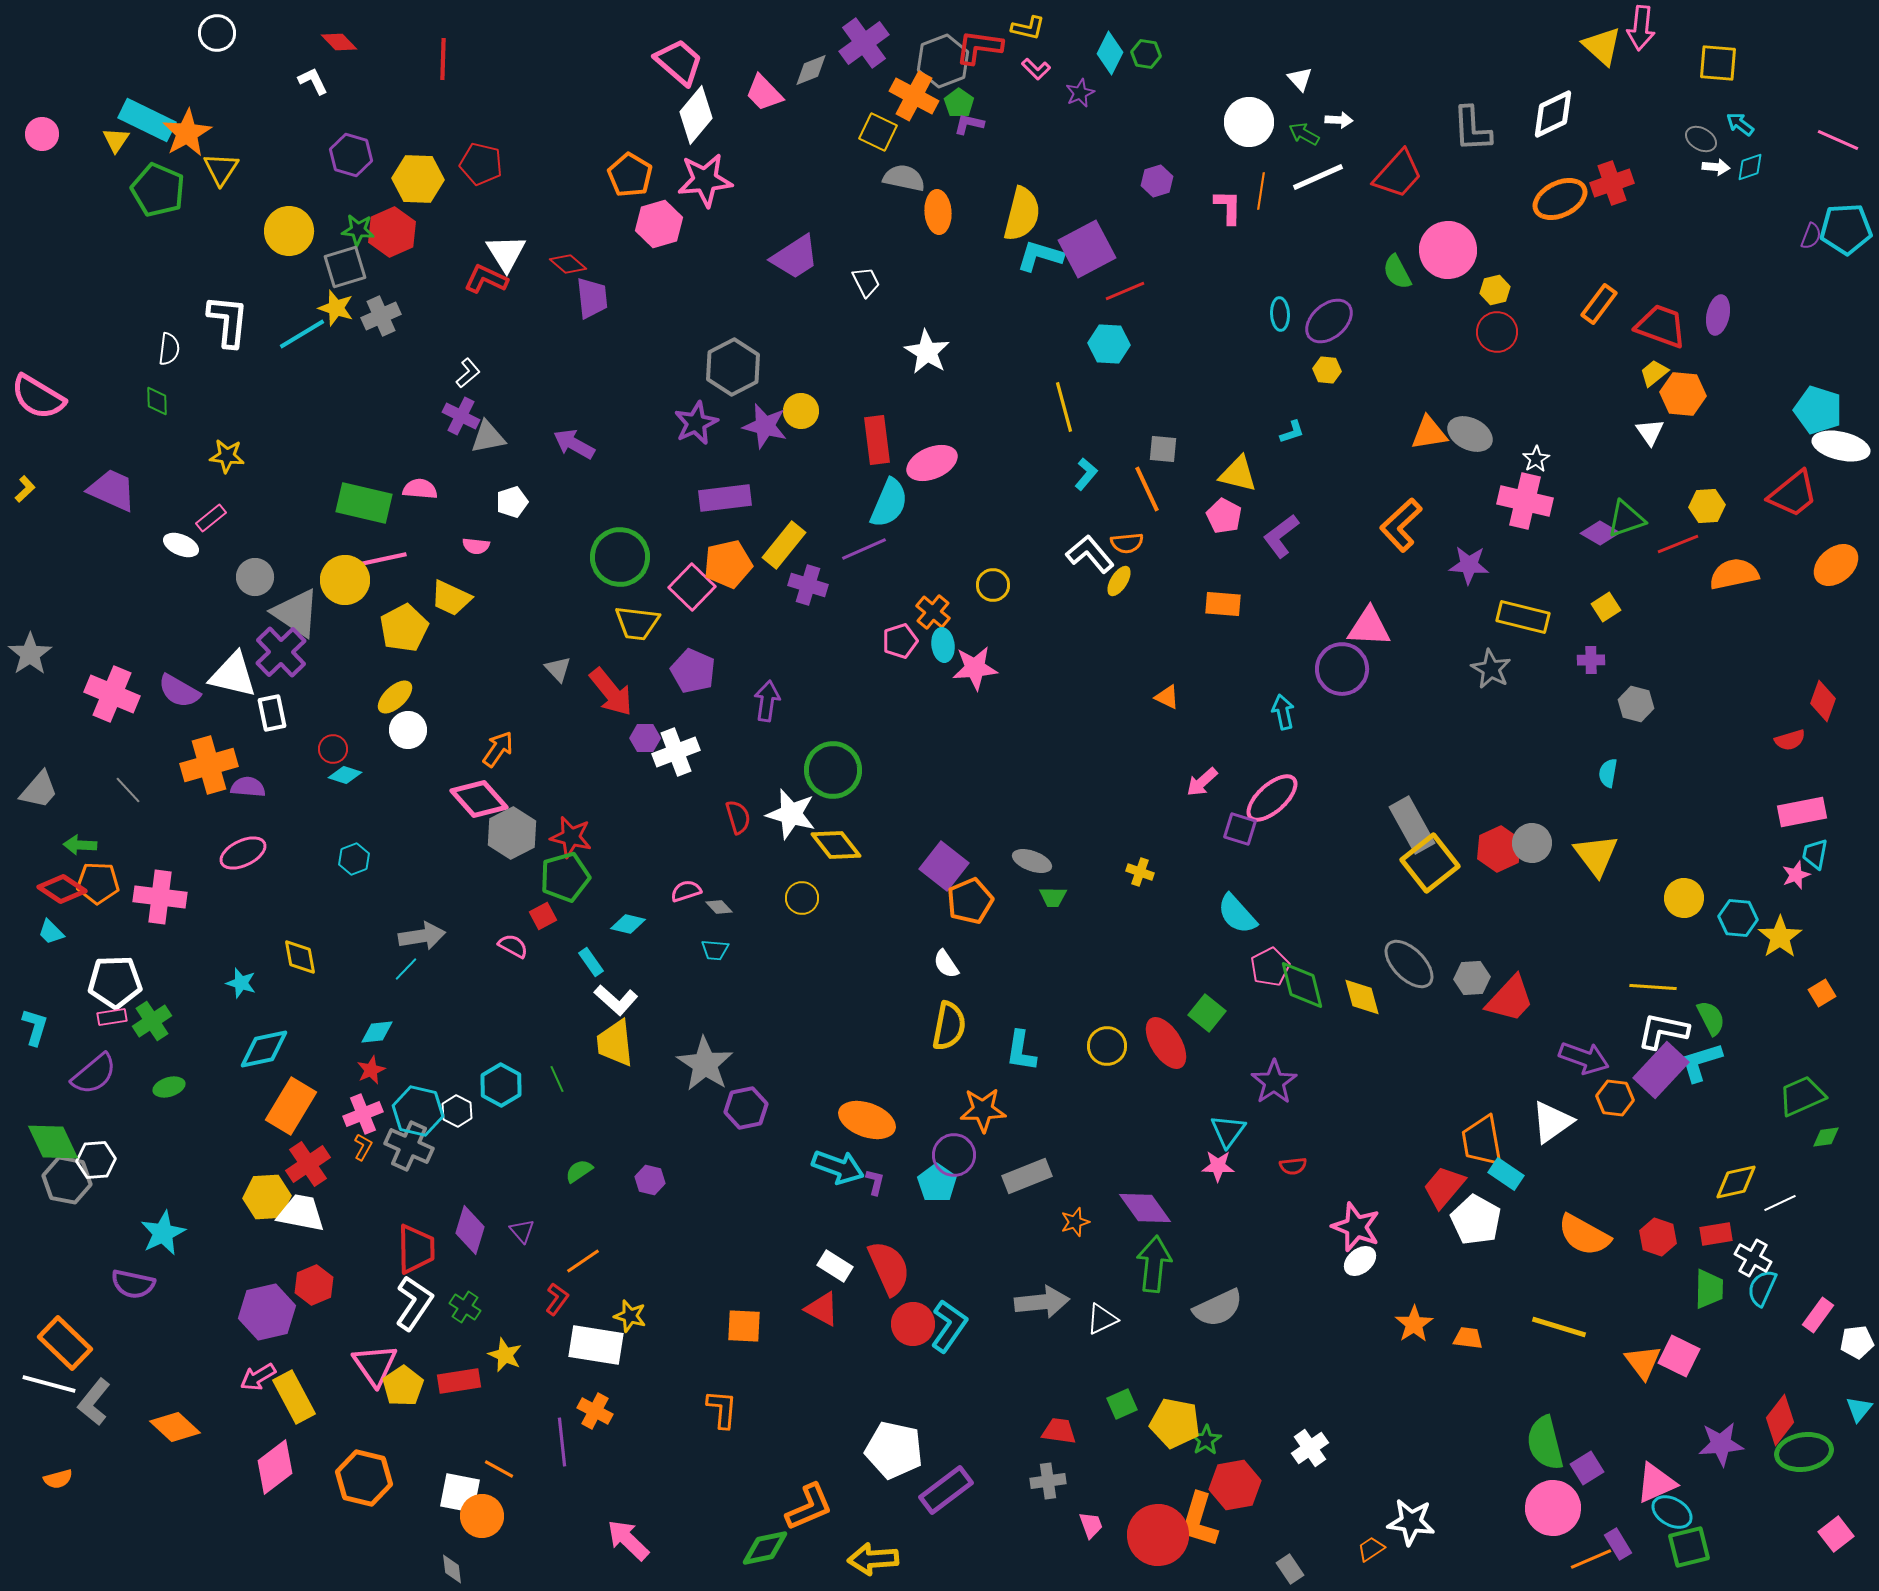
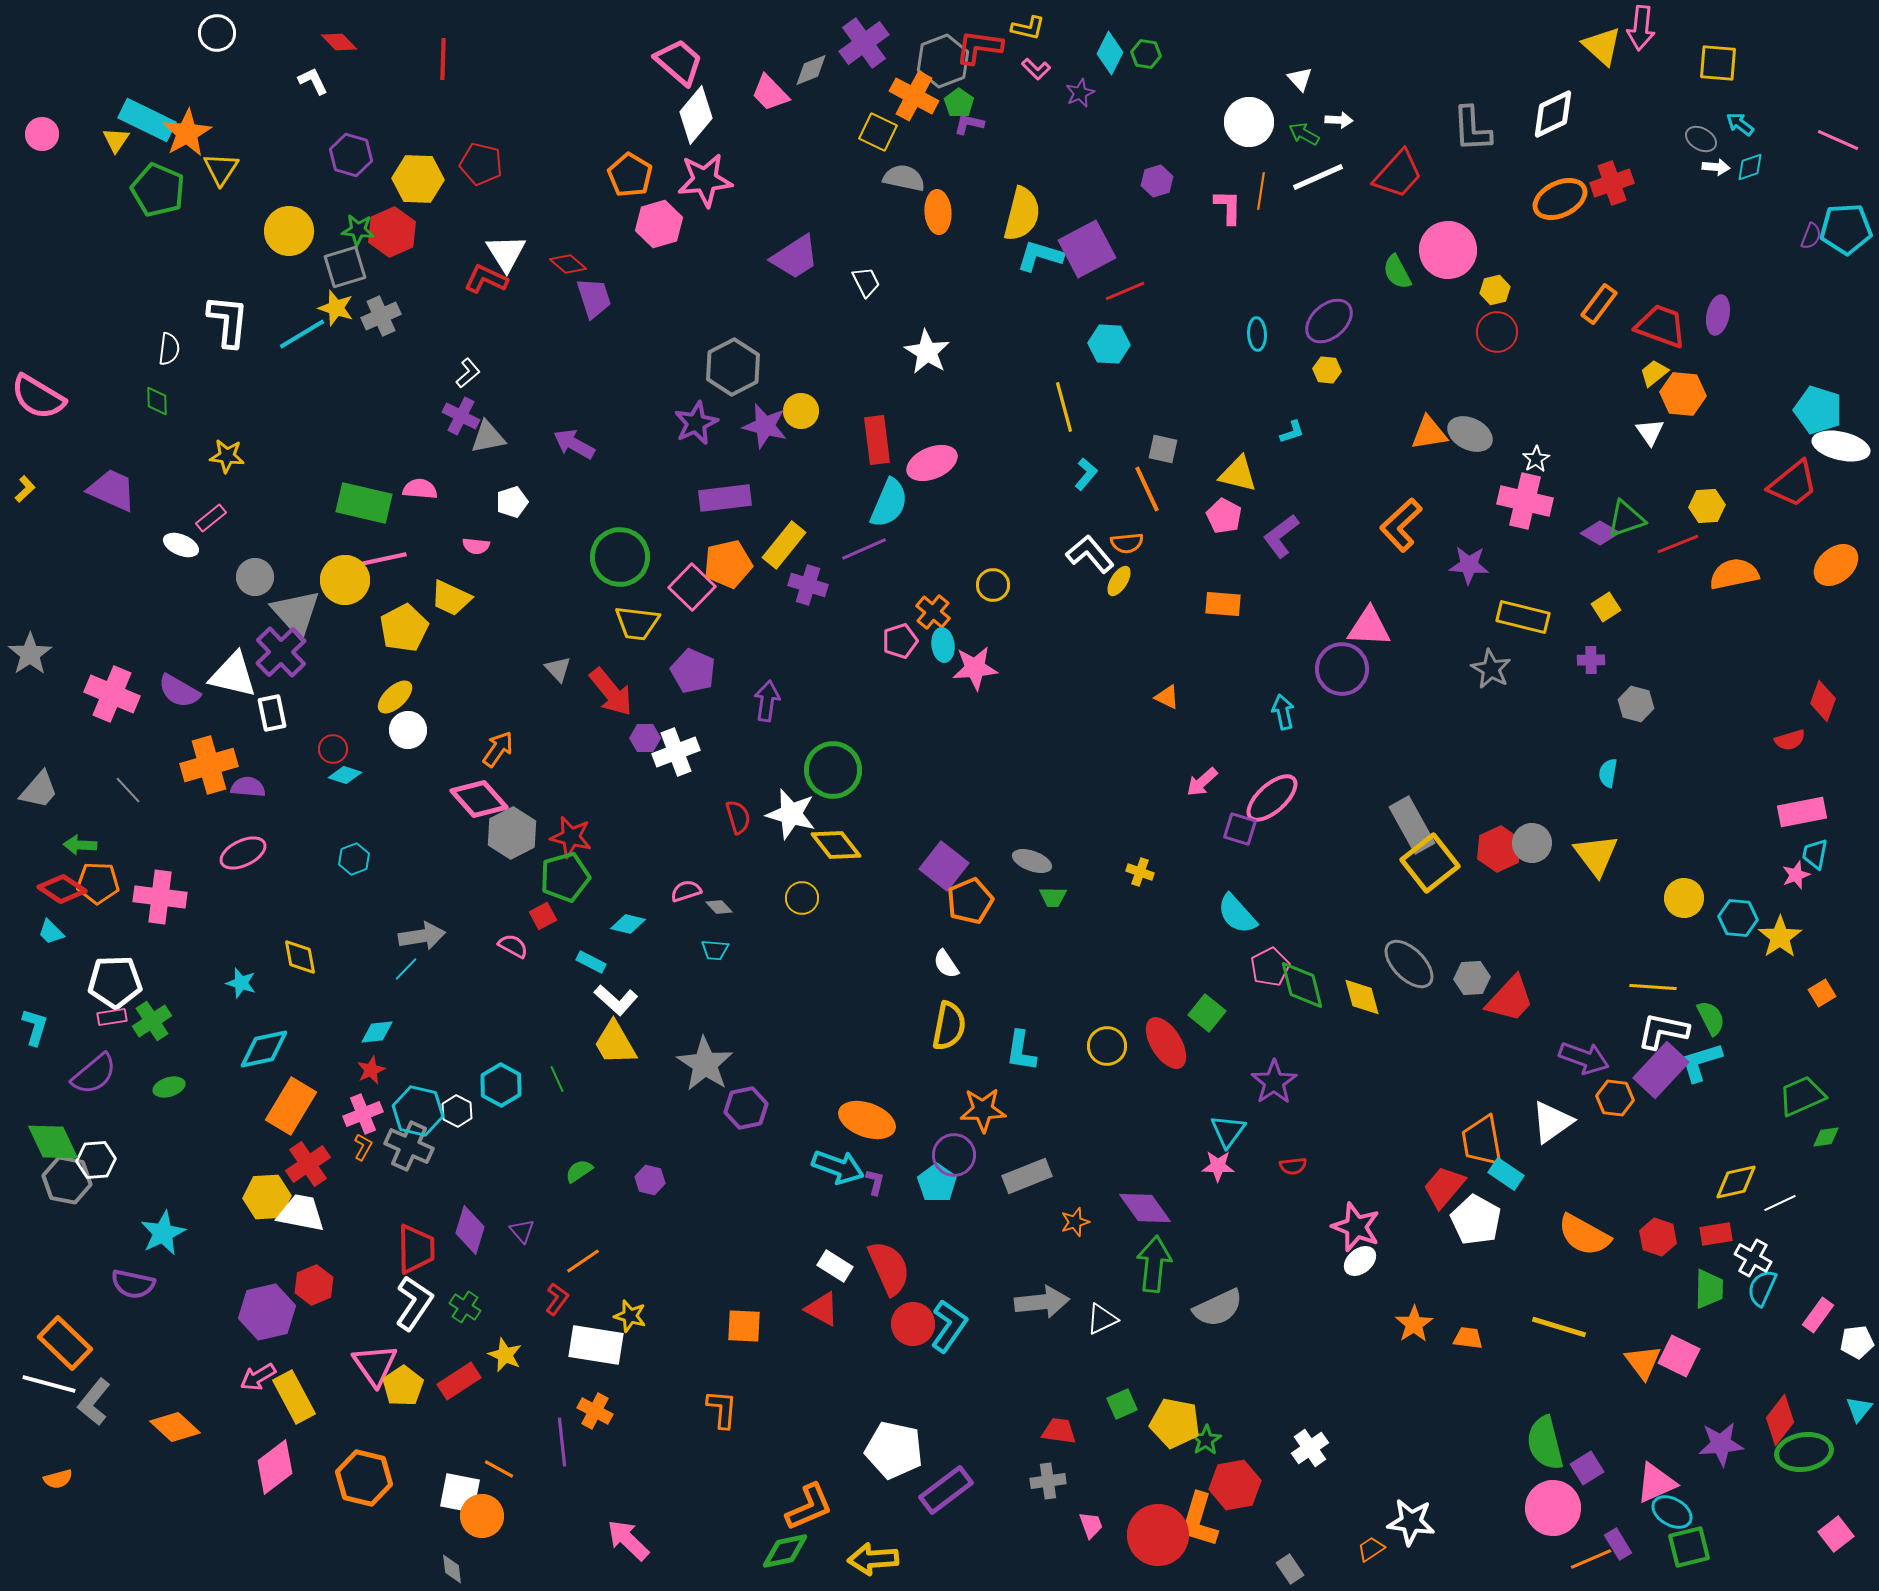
pink trapezoid at (764, 93): moved 6 px right
purple trapezoid at (592, 298): moved 2 px right; rotated 12 degrees counterclockwise
cyan ellipse at (1280, 314): moved 23 px left, 20 px down
gray square at (1163, 449): rotated 8 degrees clockwise
red trapezoid at (1793, 494): moved 10 px up
gray triangle at (296, 613): rotated 14 degrees clockwise
cyan rectangle at (591, 962): rotated 28 degrees counterclockwise
yellow trapezoid at (615, 1043): rotated 24 degrees counterclockwise
red rectangle at (459, 1381): rotated 24 degrees counterclockwise
green diamond at (765, 1548): moved 20 px right, 3 px down
